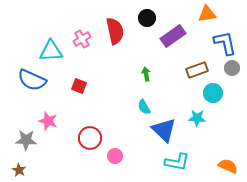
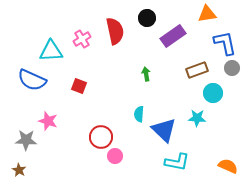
cyan semicircle: moved 5 px left, 7 px down; rotated 35 degrees clockwise
red circle: moved 11 px right, 1 px up
